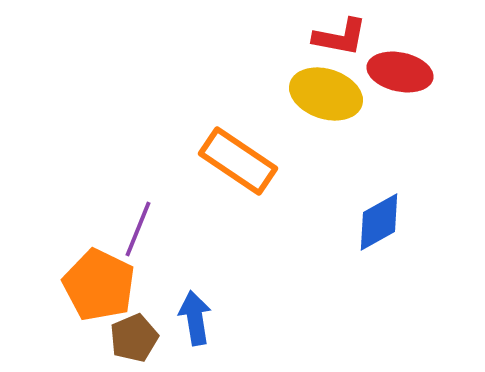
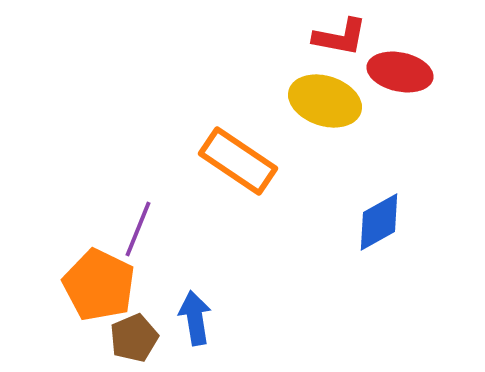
yellow ellipse: moved 1 px left, 7 px down
